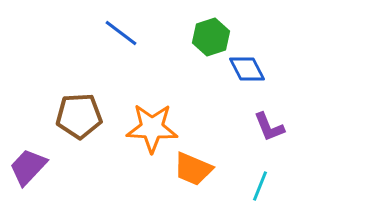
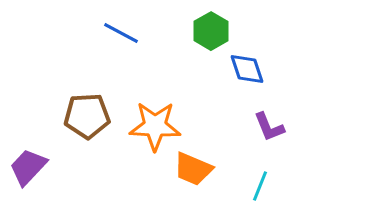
blue line: rotated 9 degrees counterclockwise
green hexagon: moved 6 px up; rotated 12 degrees counterclockwise
blue diamond: rotated 9 degrees clockwise
brown pentagon: moved 8 px right
orange star: moved 3 px right, 2 px up
